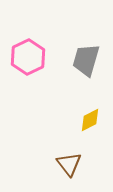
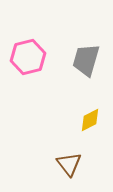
pink hexagon: rotated 12 degrees clockwise
